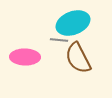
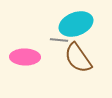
cyan ellipse: moved 3 px right, 1 px down
brown semicircle: rotated 8 degrees counterclockwise
